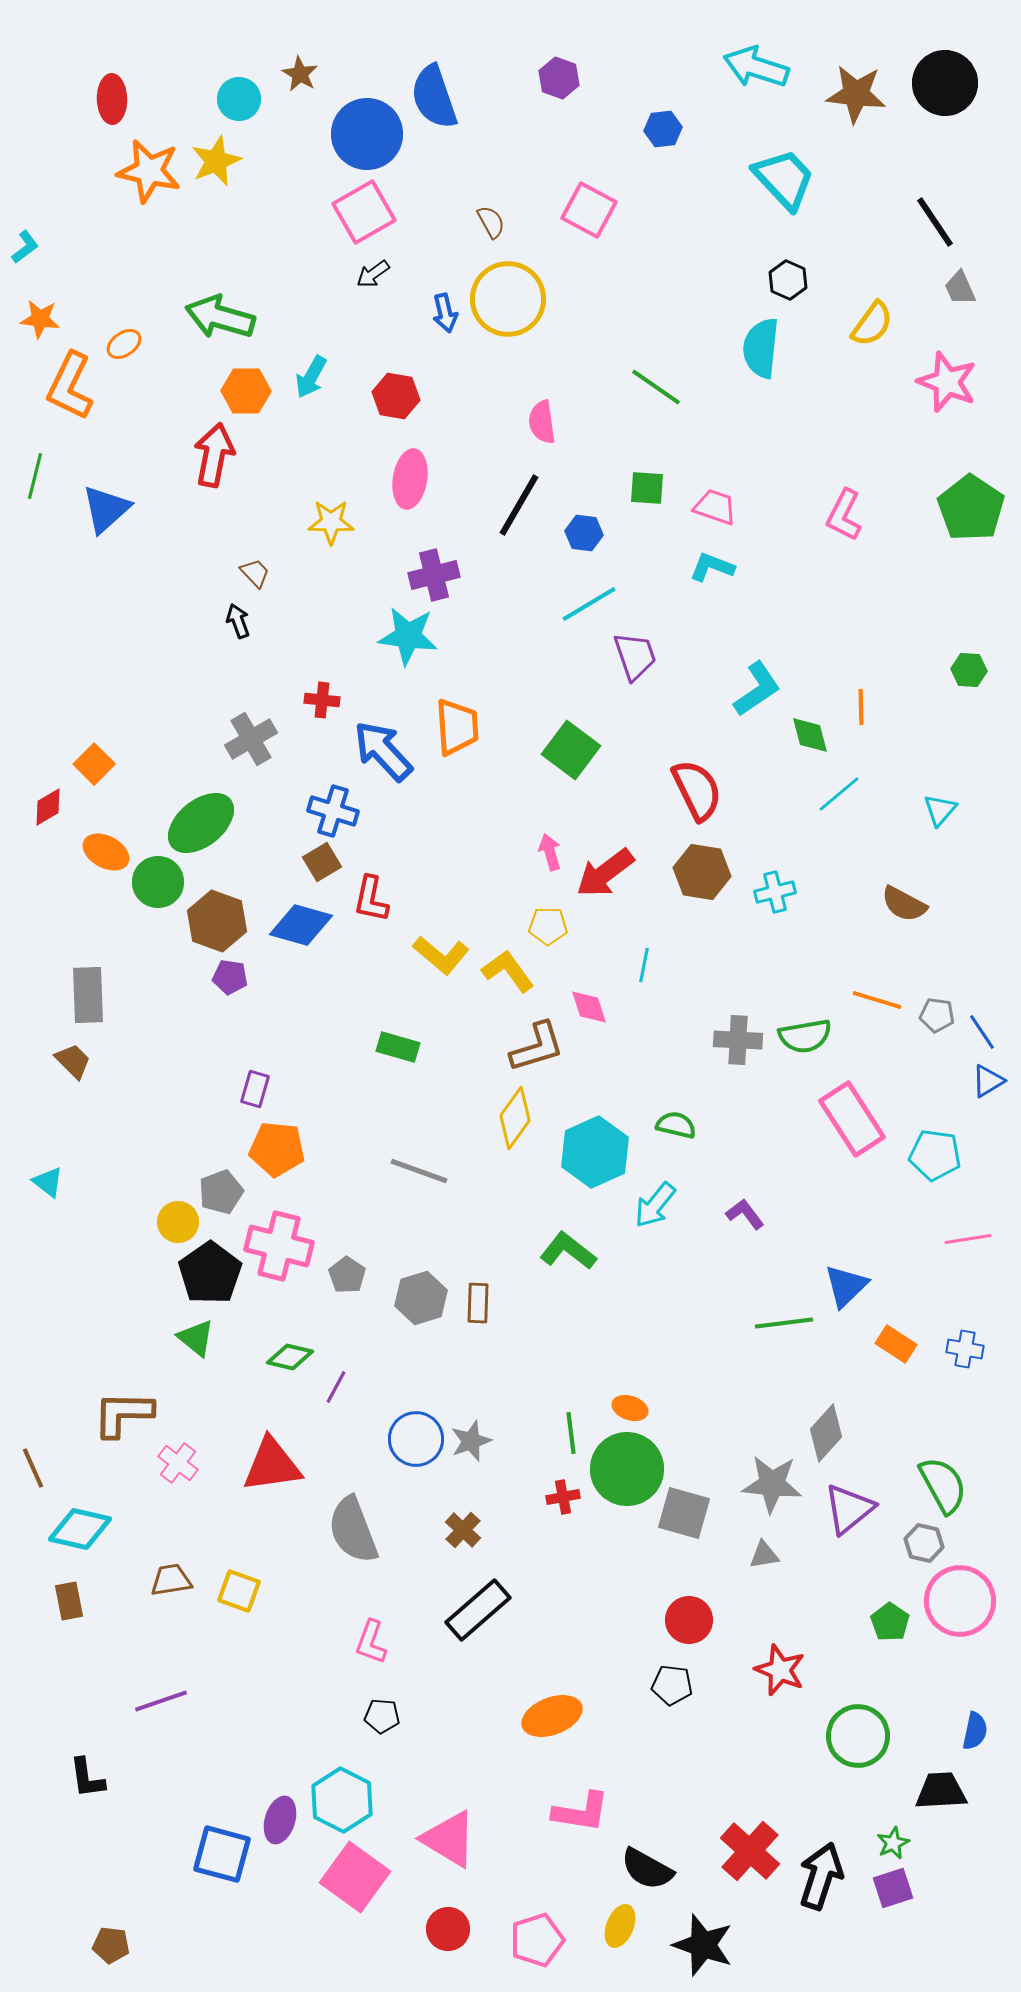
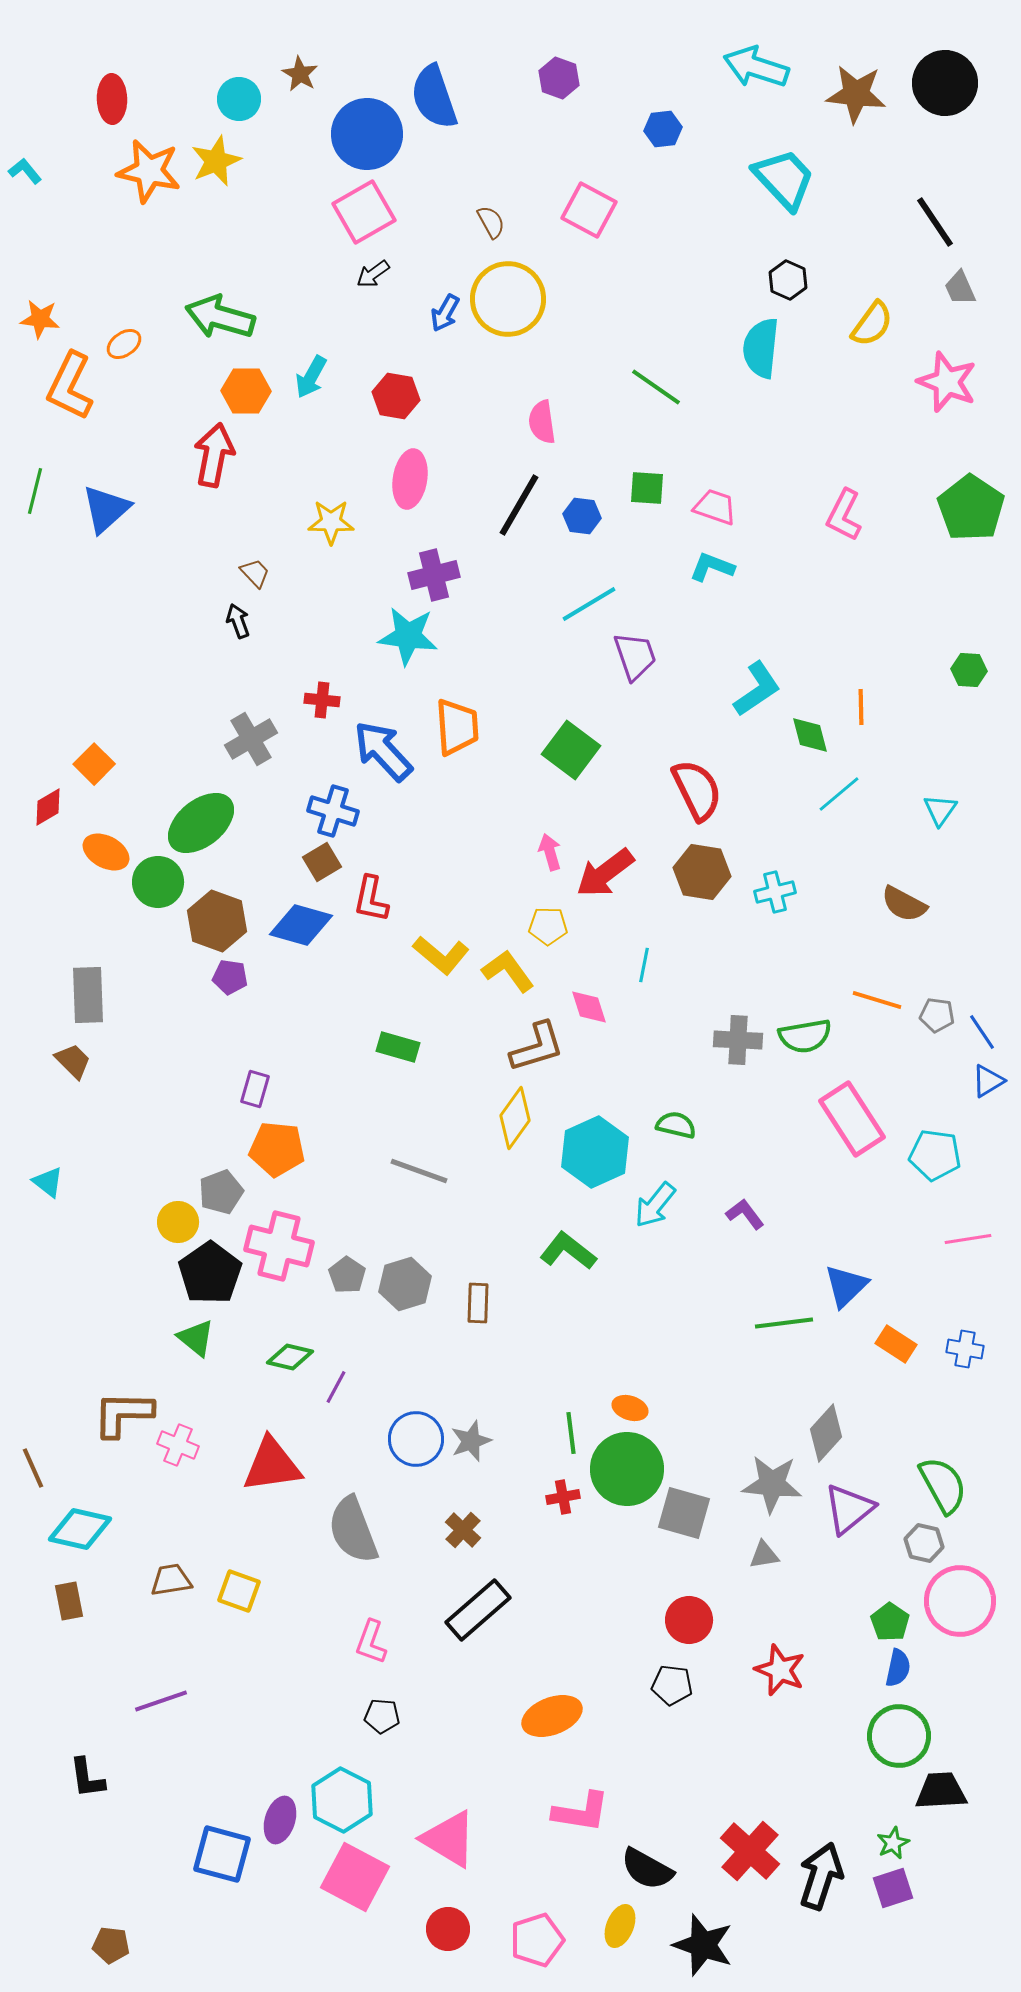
cyan L-shape at (25, 247): moved 76 px up; rotated 92 degrees counterclockwise
blue arrow at (445, 313): rotated 42 degrees clockwise
green line at (35, 476): moved 15 px down
blue hexagon at (584, 533): moved 2 px left, 17 px up
cyan triangle at (940, 810): rotated 6 degrees counterclockwise
gray hexagon at (421, 1298): moved 16 px left, 14 px up
pink cross at (178, 1463): moved 18 px up; rotated 15 degrees counterclockwise
blue semicircle at (975, 1731): moved 77 px left, 63 px up
green circle at (858, 1736): moved 41 px right
pink square at (355, 1877): rotated 8 degrees counterclockwise
